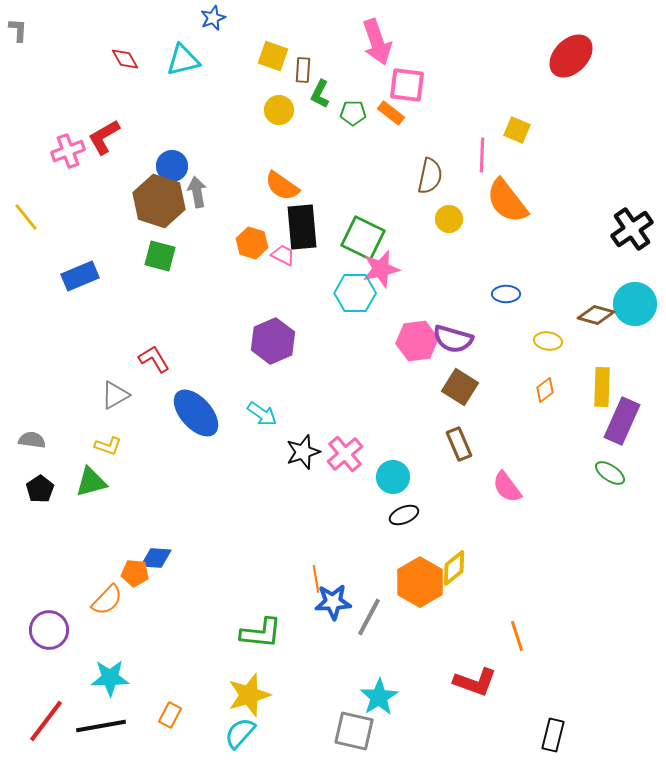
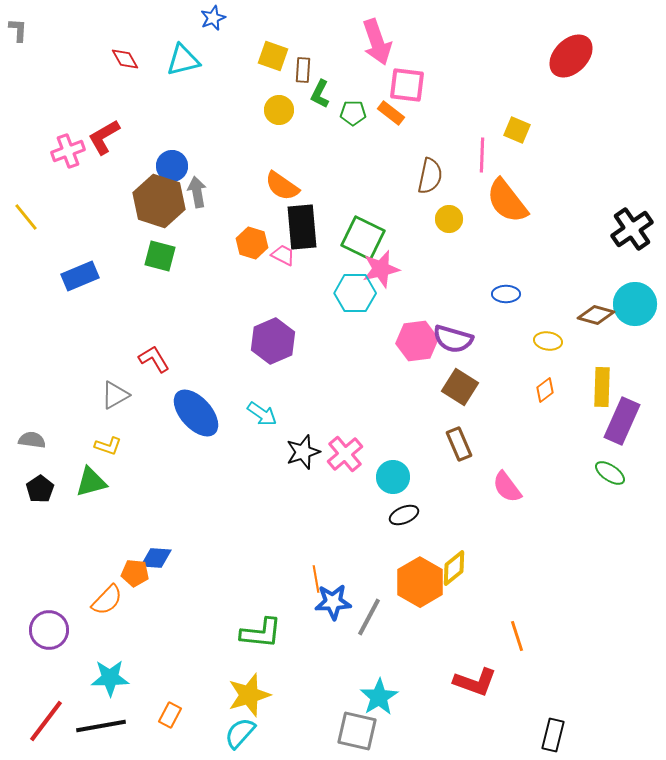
gray square at (354, 731): moved 3 px right
